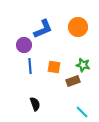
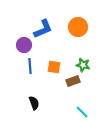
black semicircle: moved 1 px left, 1 px up
